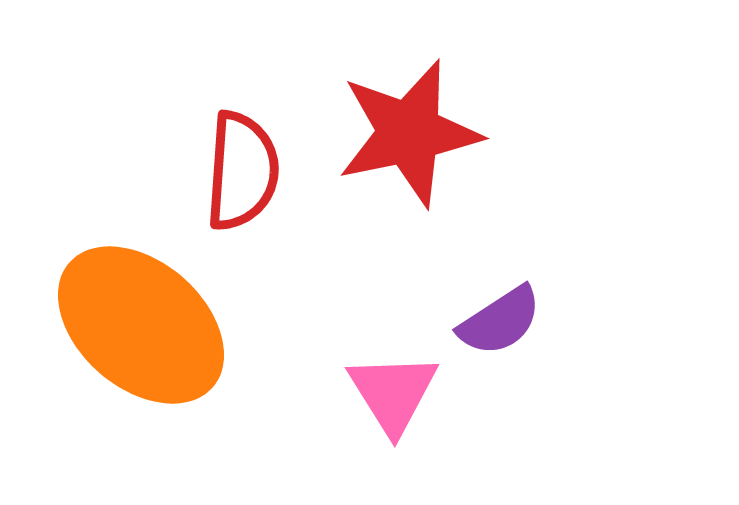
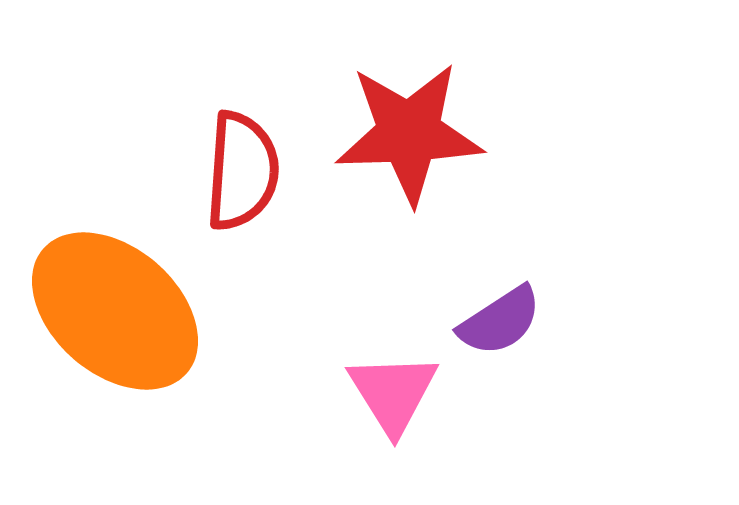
red star: rotated 10 degrees clockwise
orange ellipse: moved 26 px left, 14 px up
